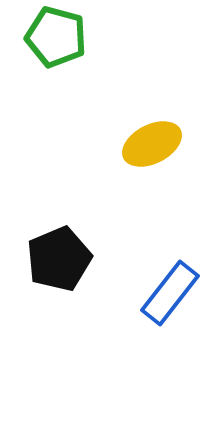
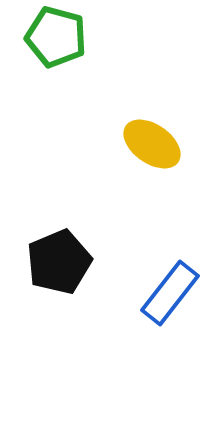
yellow ellipse: rotated 62 degrees clockwise
black pentagon: moved 3 px down
